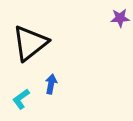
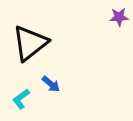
purple star: moved 1 px left, 1 px up
blue arrow: rotated 120 degrees clockwise
